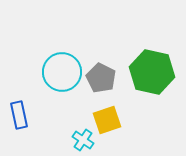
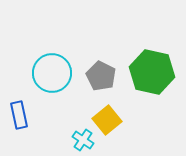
cyan circle: moved 10 px left, 1 px down
gray pentagon: moved 2 px up
yellow square: rotated 20 degrees counterclockwise
